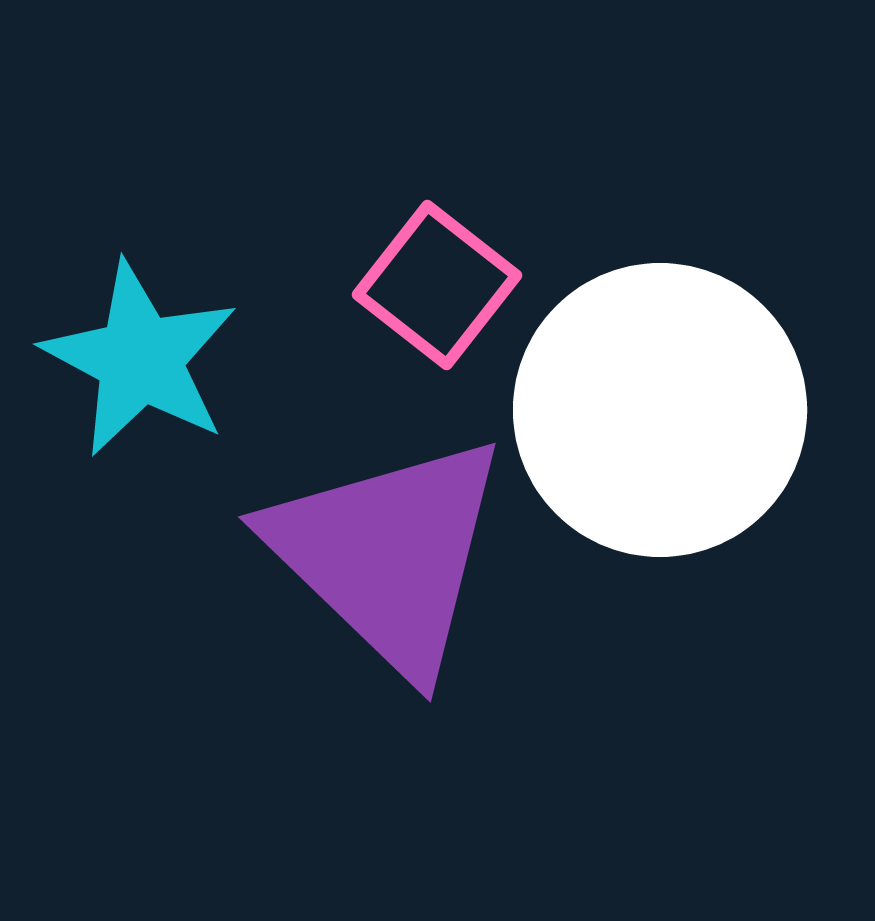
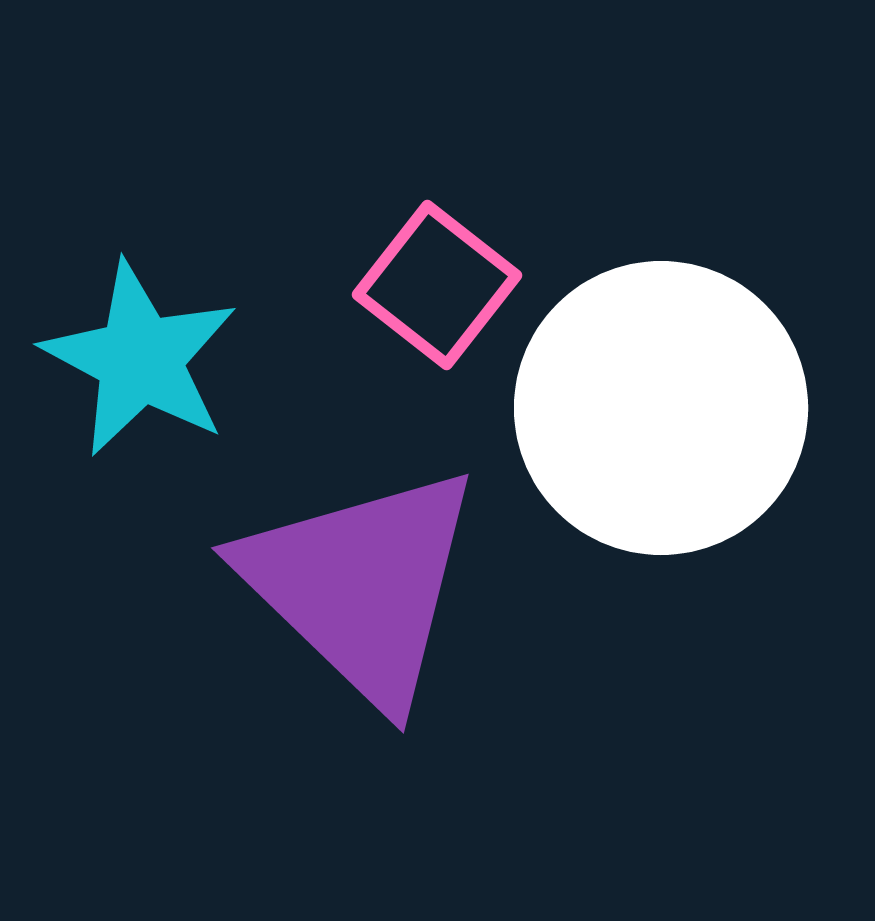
white circle: moved 1 px right, 2 px up
purple triangle: moved 27 px left, 31 px down
